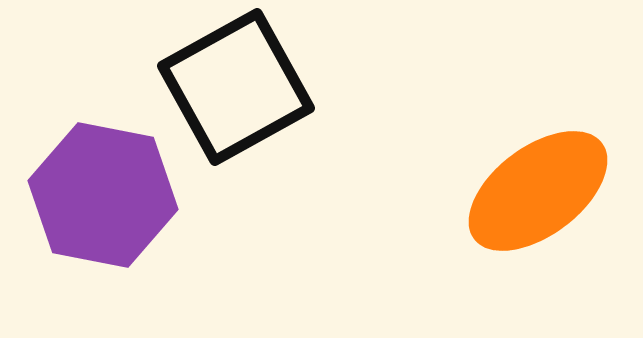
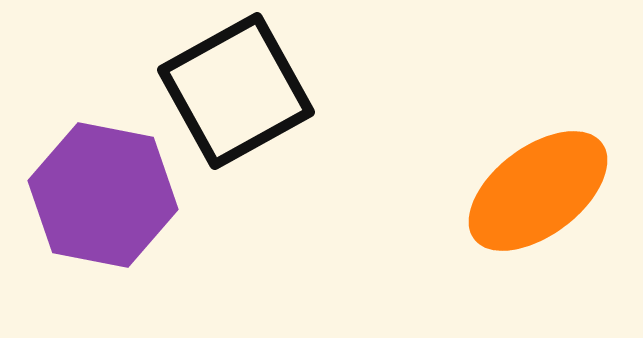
black square: moved 4 px down
